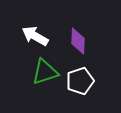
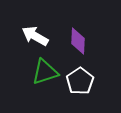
white pentagon: rotated 16 degrees counterclockwise
